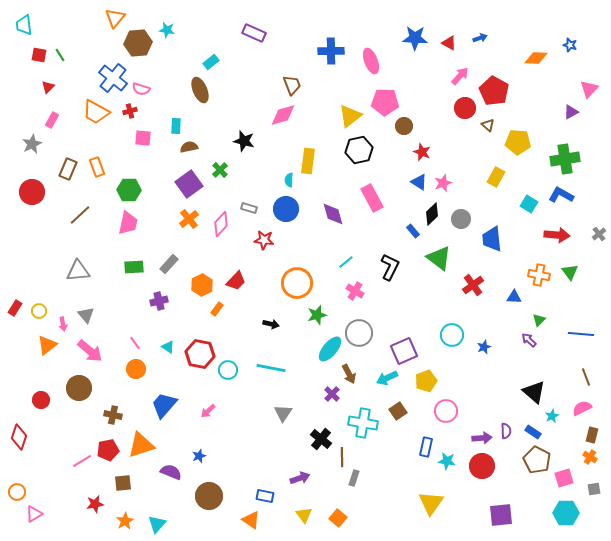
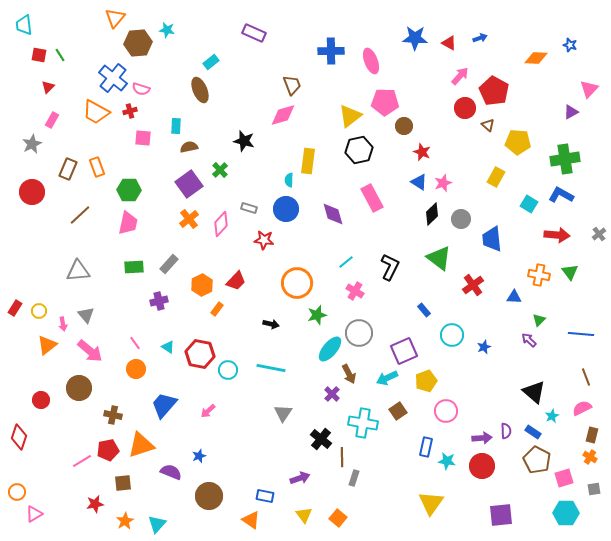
blue rectangle at (413, 231): moved 11 px right, 79 px down
